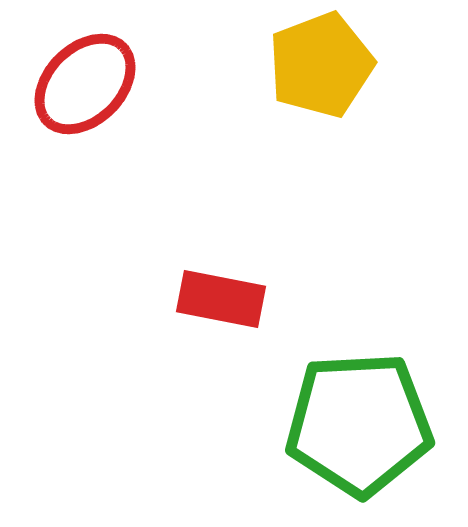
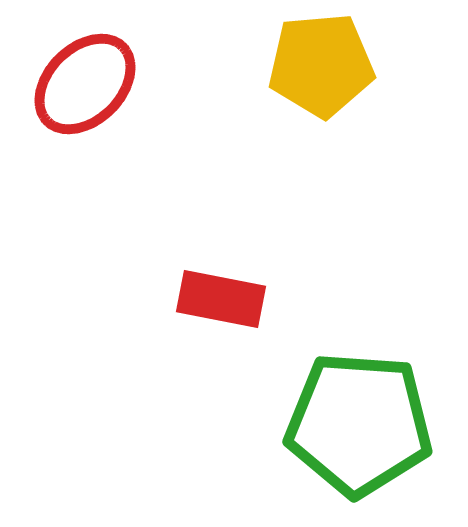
yellow pentagon: rotated 16 degrees clockwise
green pentagon: rotated 7 degrees clockwise
